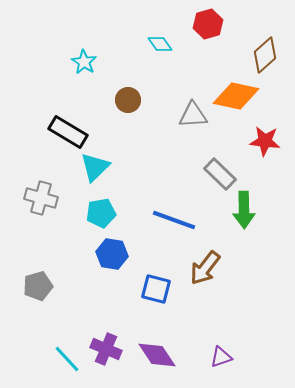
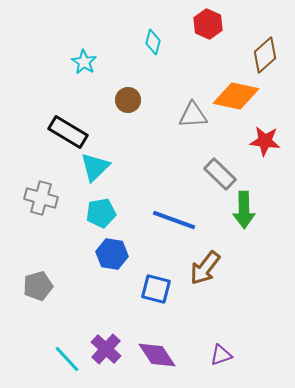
red hexagon: rotated 20 degrees counterclockwise
cyan diamond: moved 7 px left, 2 px up; rotated 50 degrees clockwise
purple cross: rotated 20 degrees clockwise
purple triangle: moved 2 px up
